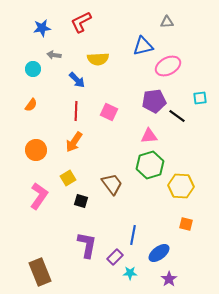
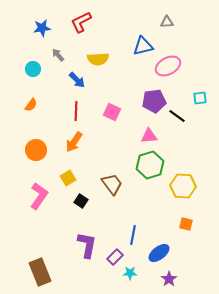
gray arrow: moved 4 px right; rotated 40 degrees clockwise
pink square: moved 3 px right
yellow hexagon: moved 2 px right
black square: rotated 16 degrees clockwise
